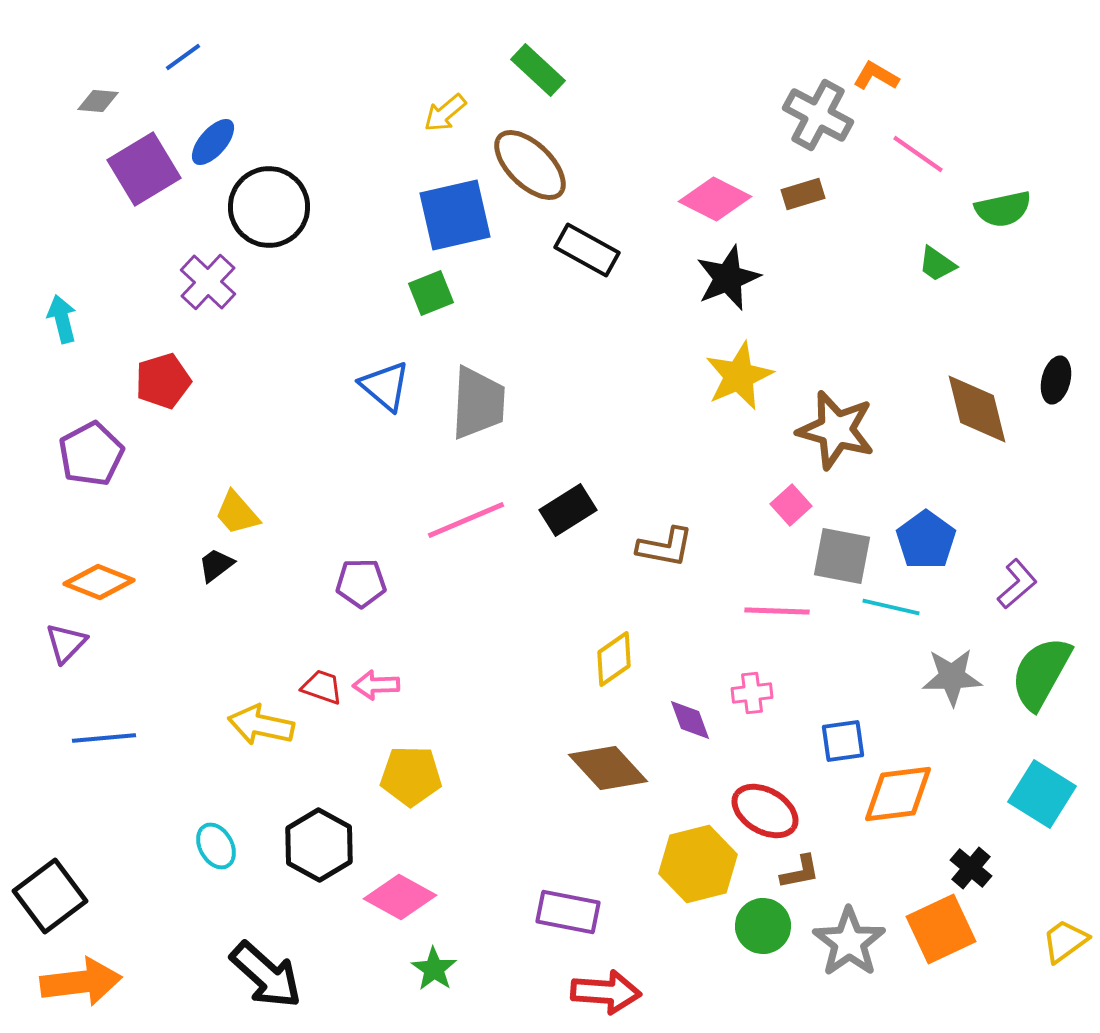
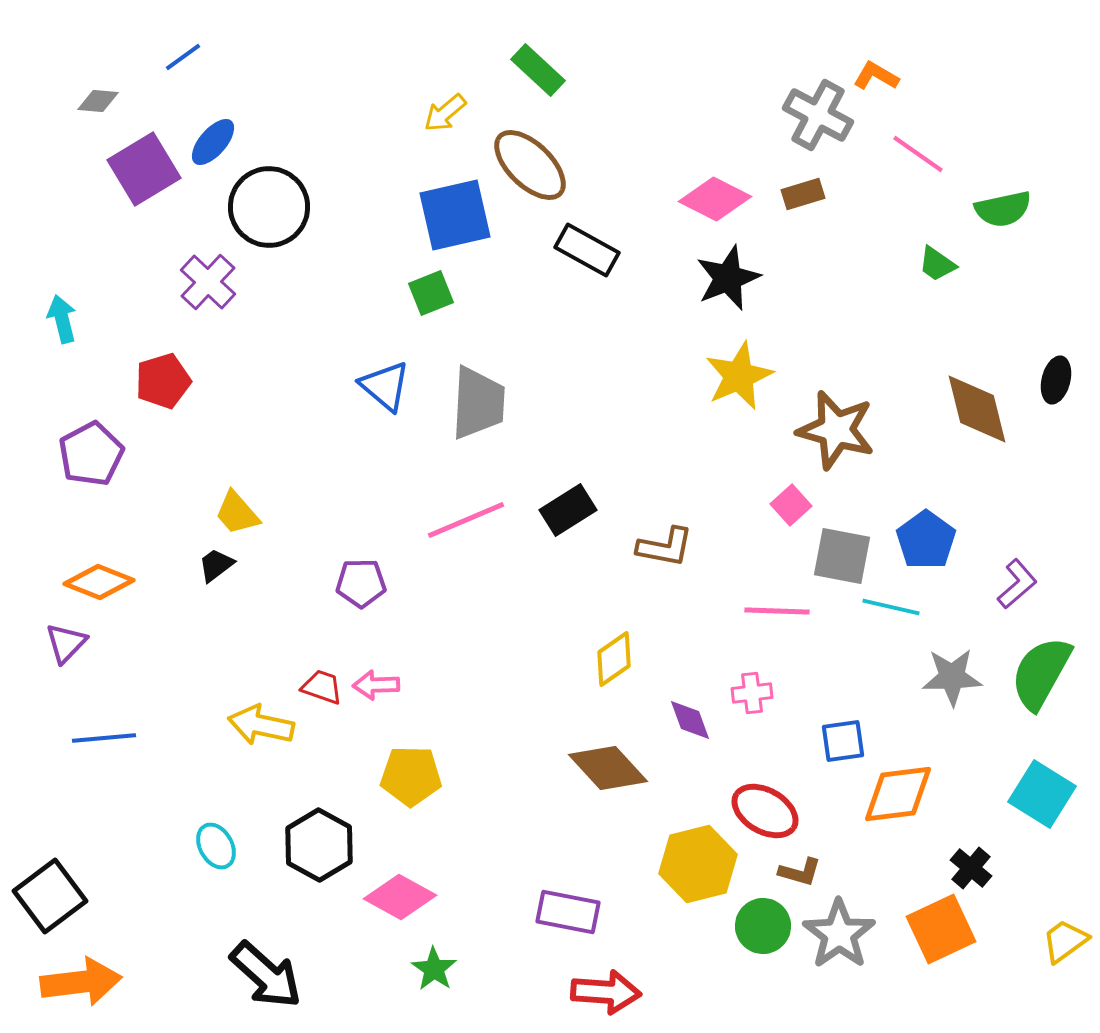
brown L-shape at (800, 872): rotated 27 degrees clockwise
gray star at (849, 942): moved 10 px left, 8 px up
